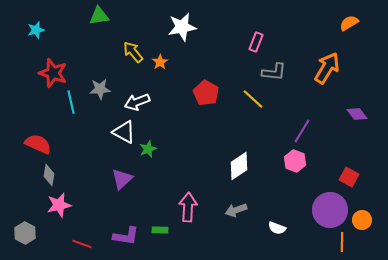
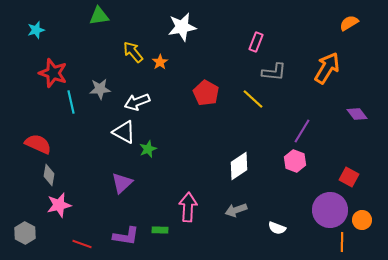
purple triangle: moved 4 px down
